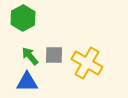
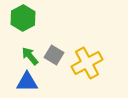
gray square: rotated 30 degrees clockwise
yellow cross: rotated 32 degrees clockwise
